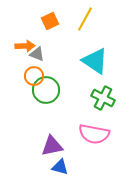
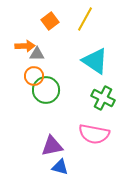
orange square: rotated 12 degrees counterclockwise
gray triangle: rotated 21 degrees counterclockwise
